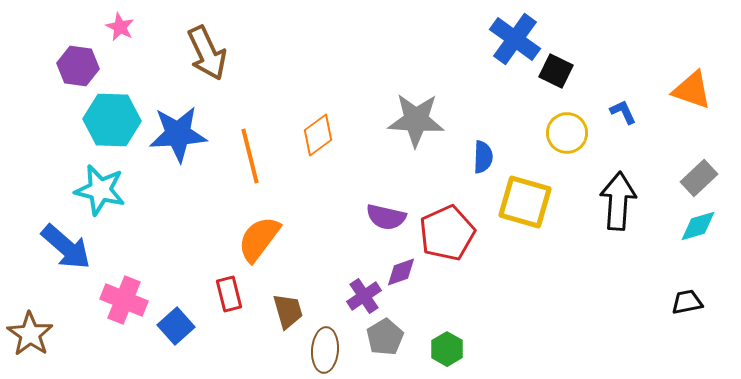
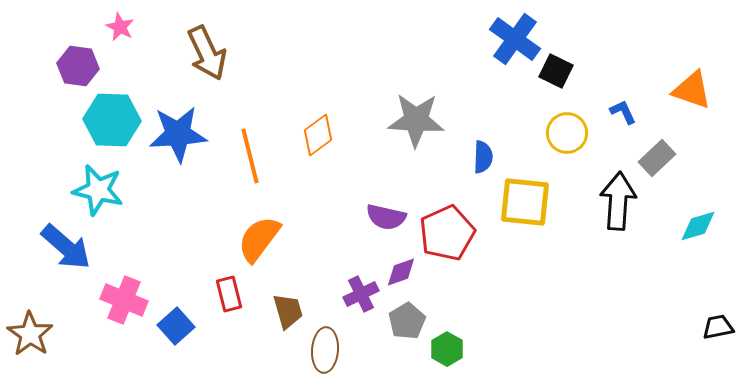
gray rectangle: moved 42 px left, 20 px up
cyan star: moved 2 px left
yellow square: rotated 10 degrees counterclockwise
purple cross: moved 3 px left, 2 px up; rotated 8 degrees clockwise
black trapezoid: moved 31 px right, 25 px down
gray pentagon: moved 22 px right, 16 px up
